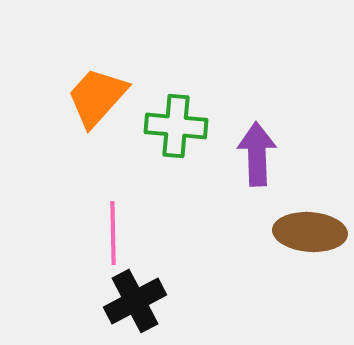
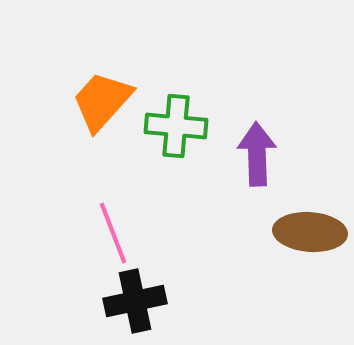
orange trapezoid: moved 5 px right, 4 px down
pink line: rotated 20 degrees counterclockwise
black cross: rotated 16 degrees clockwise
